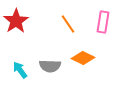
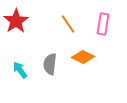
pink rectangle: moved 2 px down
orange diamond: moved 1 px up
gray semicircle: moved 2 px up; rotated 95 degrees clockwise
